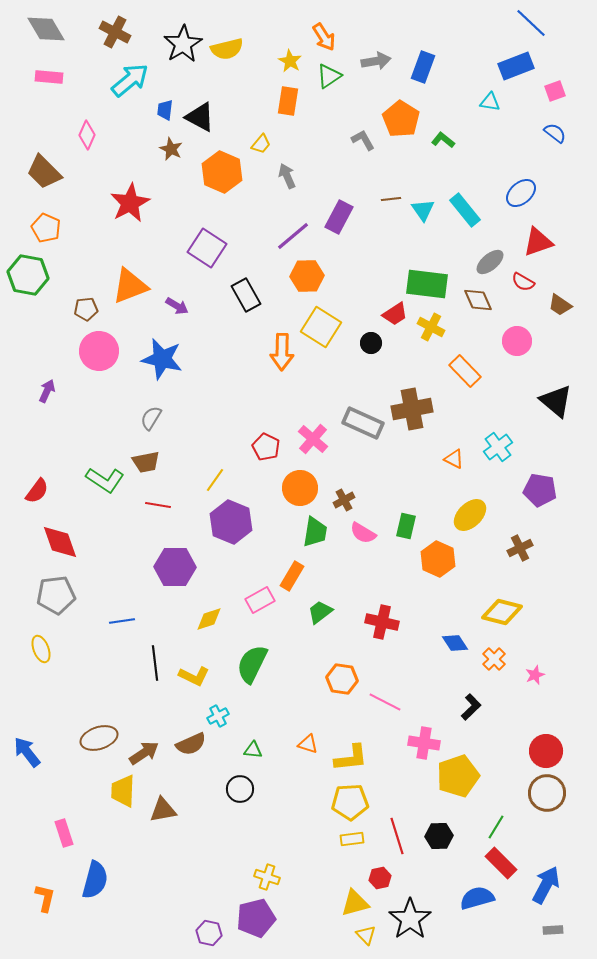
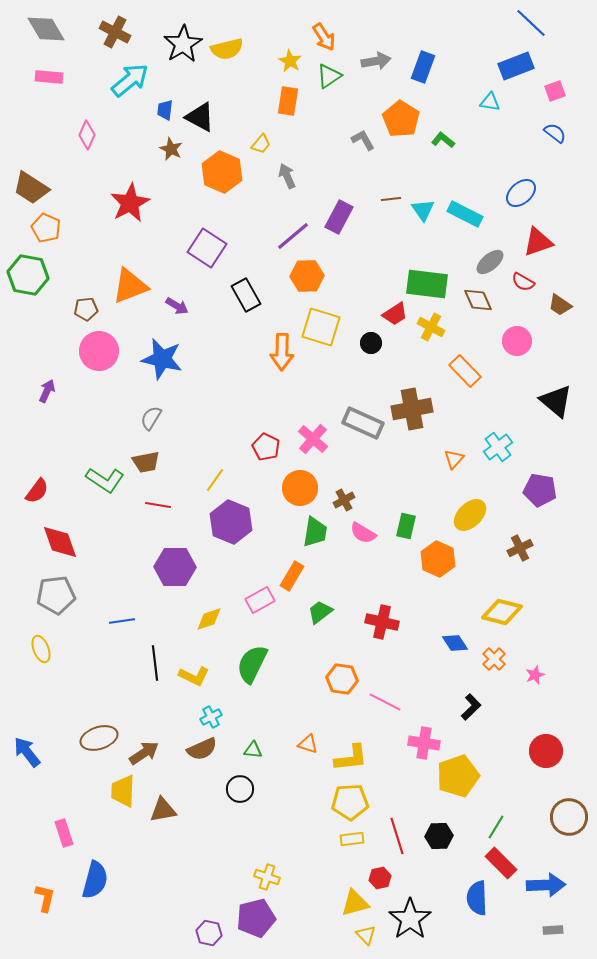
brown trapezoid at (44, 172): moved 13 px left, 16 px down; rotated 12 degrees counterclockwise
cyan rectangle at (465, 210): moved 4 px down; rotated 24 degrees counterclockwise
yellow square at (321, 327): rotated 15 degrees counterclockwise
orange triangle at (454, 459): rotated 45 degrees clockwise
cyan cross at (218, 716): moved 7 px left, 1 px down
brown semicircle at (191, 744): moved 11 px right, 5 px down
brown circle at (547, 793): moved 22 px right, 24 px down
blue arrow at (546, 885): rotated 60 degrees clockwise
blue semicircle at (477, 898): rotated 76 degrees counterclockwise
